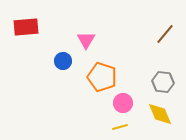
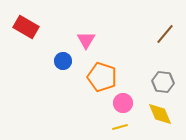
red rectangle: rotated 35 degrees clockwise
